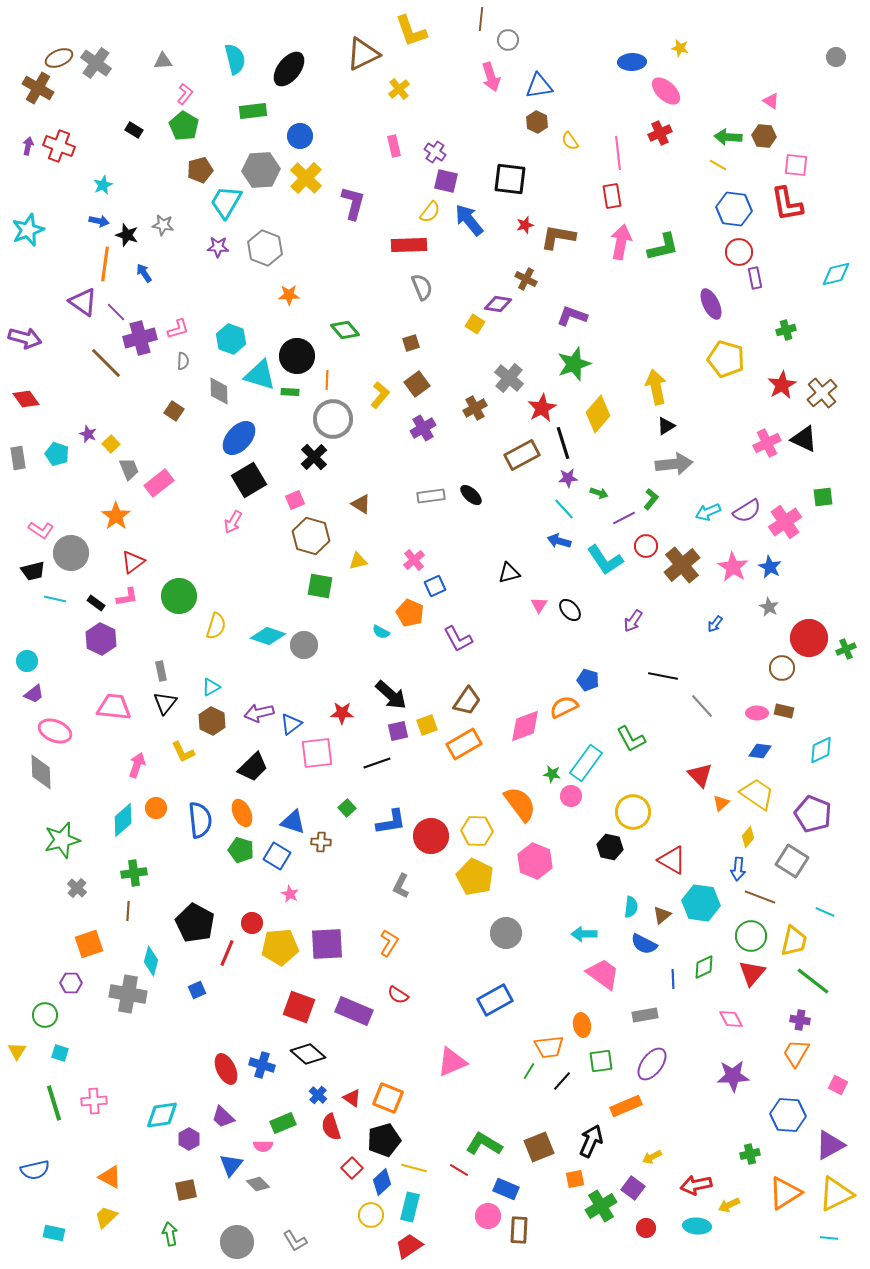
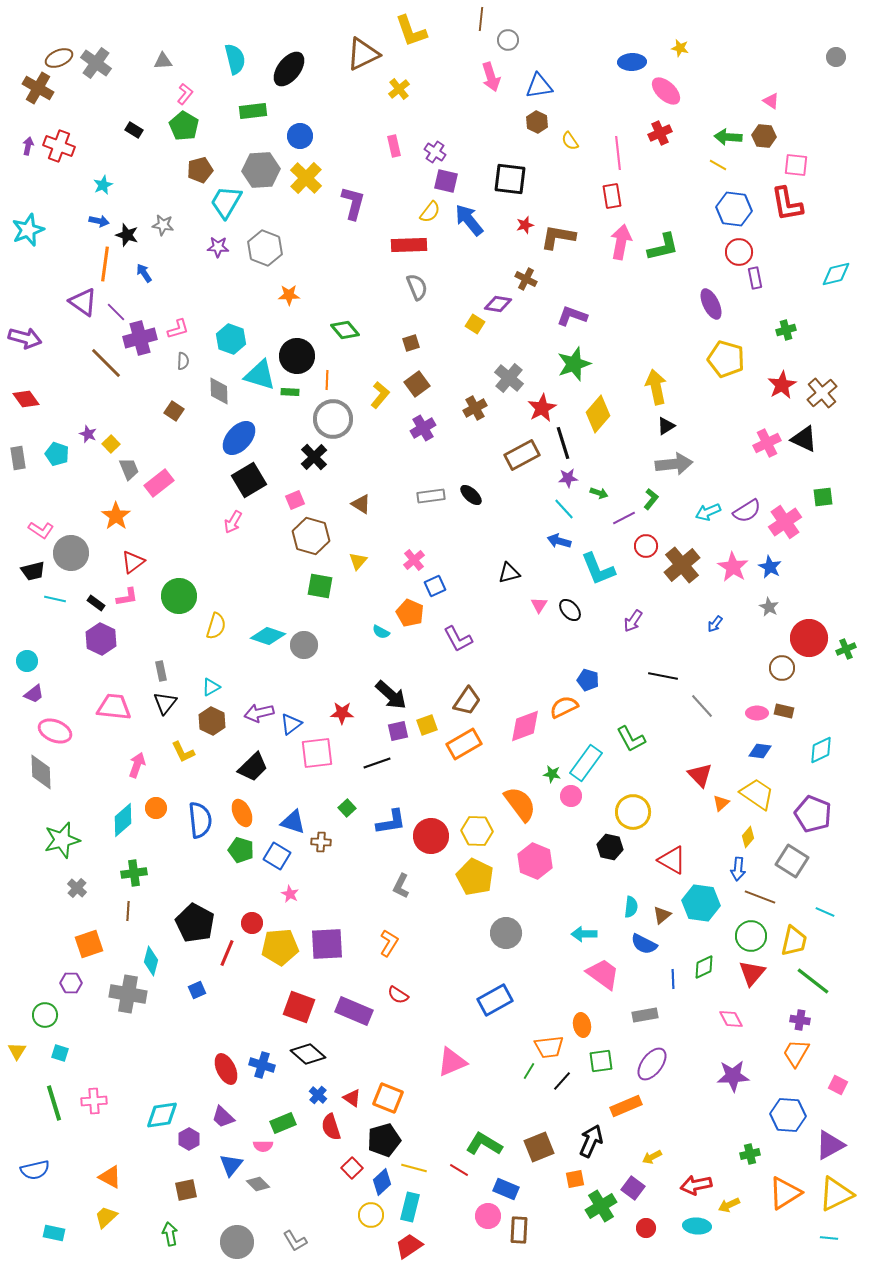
gray semicircle at (422, 287): moved 5 px left
cyan L-shape at (605, 560): moved 7 px left, 9 px down; rotated 12 degrees clockwise
yellow triangle at (358, 561): rotated 36 degrees counterclockwise
